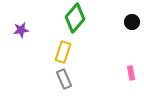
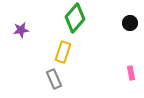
black circle: moved 2 px left, 1 px down
gray rectangle: moved 10 px left
